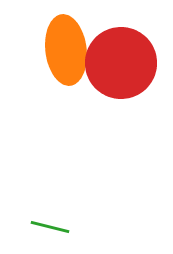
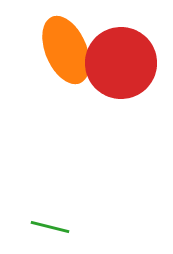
orange ellipse: rotated 16 degrees counterclockwise
